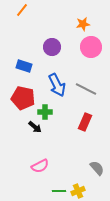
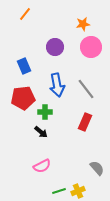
orange line: moved 3 px right, 4 px down
purple circle: moved 3 px right
blue rectangle: rotated 49 degrees clockwise
blue arrow: rotated 15 degrees clockwise
gray line: rotated 25 degrees clockwise
red pentagon: rotated 20 degrees counterclockwise
black arrow: moved 6 px right, 5 px down
pink semicircle: moved 2 px right
green line: rotated 16 degrees counterclockwise
